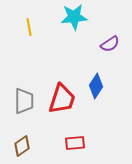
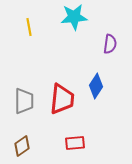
purple semicircle: rotated 48 degrees counterclockwise
red trapezoid: rotated 12 degrees counterclockwise
